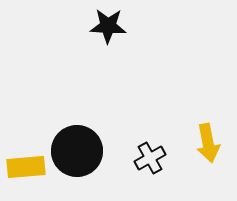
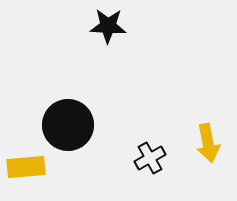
black circle: moved 9 px left, 26 px up
